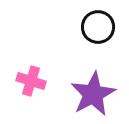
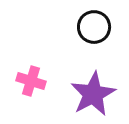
black circle: moved 4 px left
